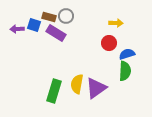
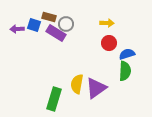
gray circle: moved 8 px down
yellow arrow: moved 9 px left
green rectangle: moved 8 px down
